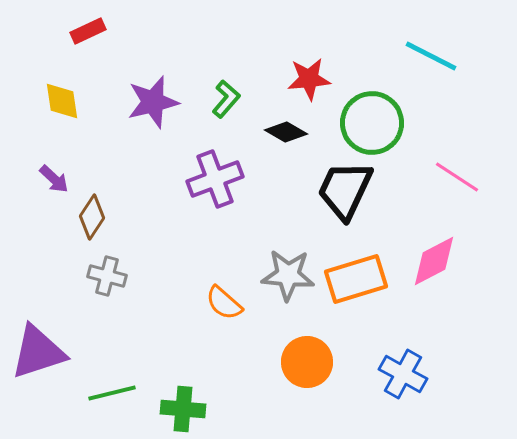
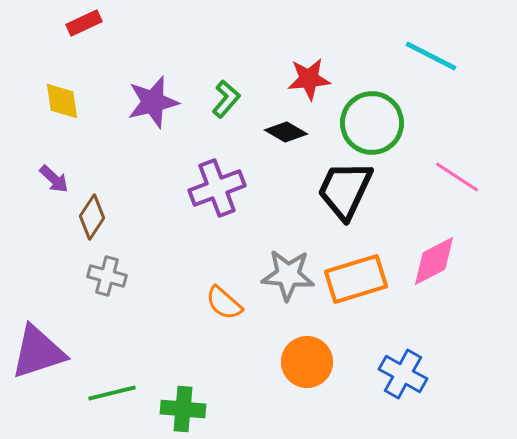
red rectangle: moved 4 px left, 8 px up
purple cross: moved 2 px right, 9 px down
